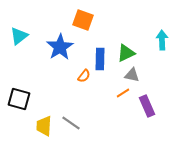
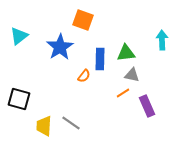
green triangle: rotated 18 degrees clockwise
